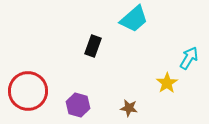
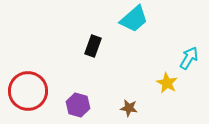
yellow star: rotated 10 degrees counterclockwise
